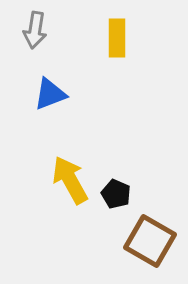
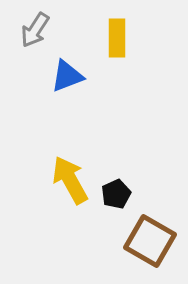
gray arrow: rotated 24 degrees clockwise
blue triangle: moved 17 px right, 18 px up
black pentagon: rotated 24 degrees clockwise
